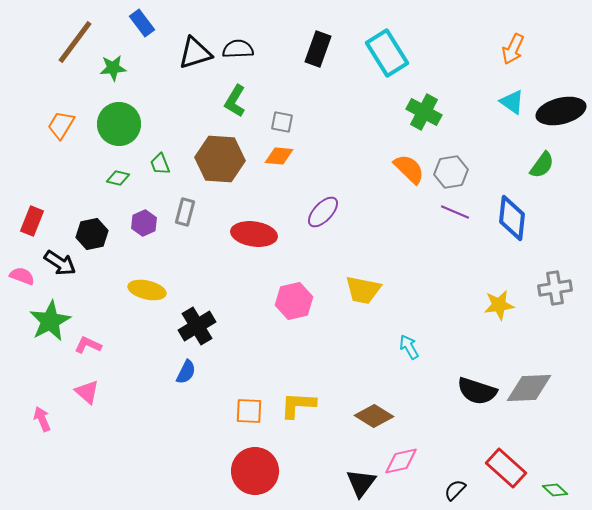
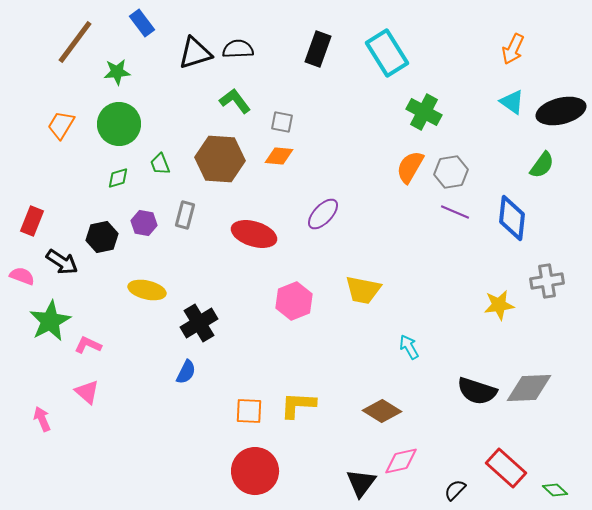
green star at (113, 68): moved 4 px right, 4 px down
green L-shape at (235, 101): rotated 112 degrees clockwise
orange semicircle at (409, 169): moved 1 px right, 2 px up; rotated 104 degrees counterclockwise
green diamond at (118, 178): rotated 30 degrees counterclockwise
gray rectangle at (185, 212): moved 3 px down
purple ellipse at (323, 212): moved 2 px down
purple hexagon at (144, 223): rotated 25 degrees counterclockwise
black hexagon at (92, 234): moved 10 px right, 3 px down
red ellipse at (254, 234): rotated 9 degrees clockwise
black arrow at (60, 263): moved 2 px right, 1 px up
gray cross at (555, 288): moved 8 px left, 7 px up
pink hexagon at (294, 301): rotated 9 degrees counterclockwise
black cross at (197, 326): moved 2 px right, 3 px up
brown diamond at (374, 416): moved 8 px right, 5 px up
